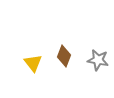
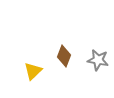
yellow triangle: moved 8 px down; rotated 24 degrees clockwise
